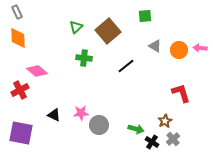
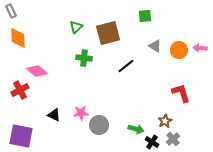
gray rectangle: moved 6 px left, 1 px up
brown square: moved 2 px down; rotated 25 degrees clockwise
purple square: moved 3 px down
